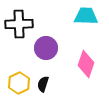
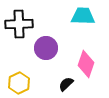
cyan trapezoid: moved 3 px left
black semicircle: moved 23 px right; rotated 28 degrees clockwise
